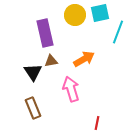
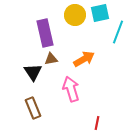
brown triangle: moved 2 px up
